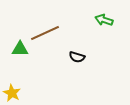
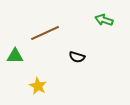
green triangle: moved 5 px left, 7 px down
yellow star: moved 26 px right, 7 px up
